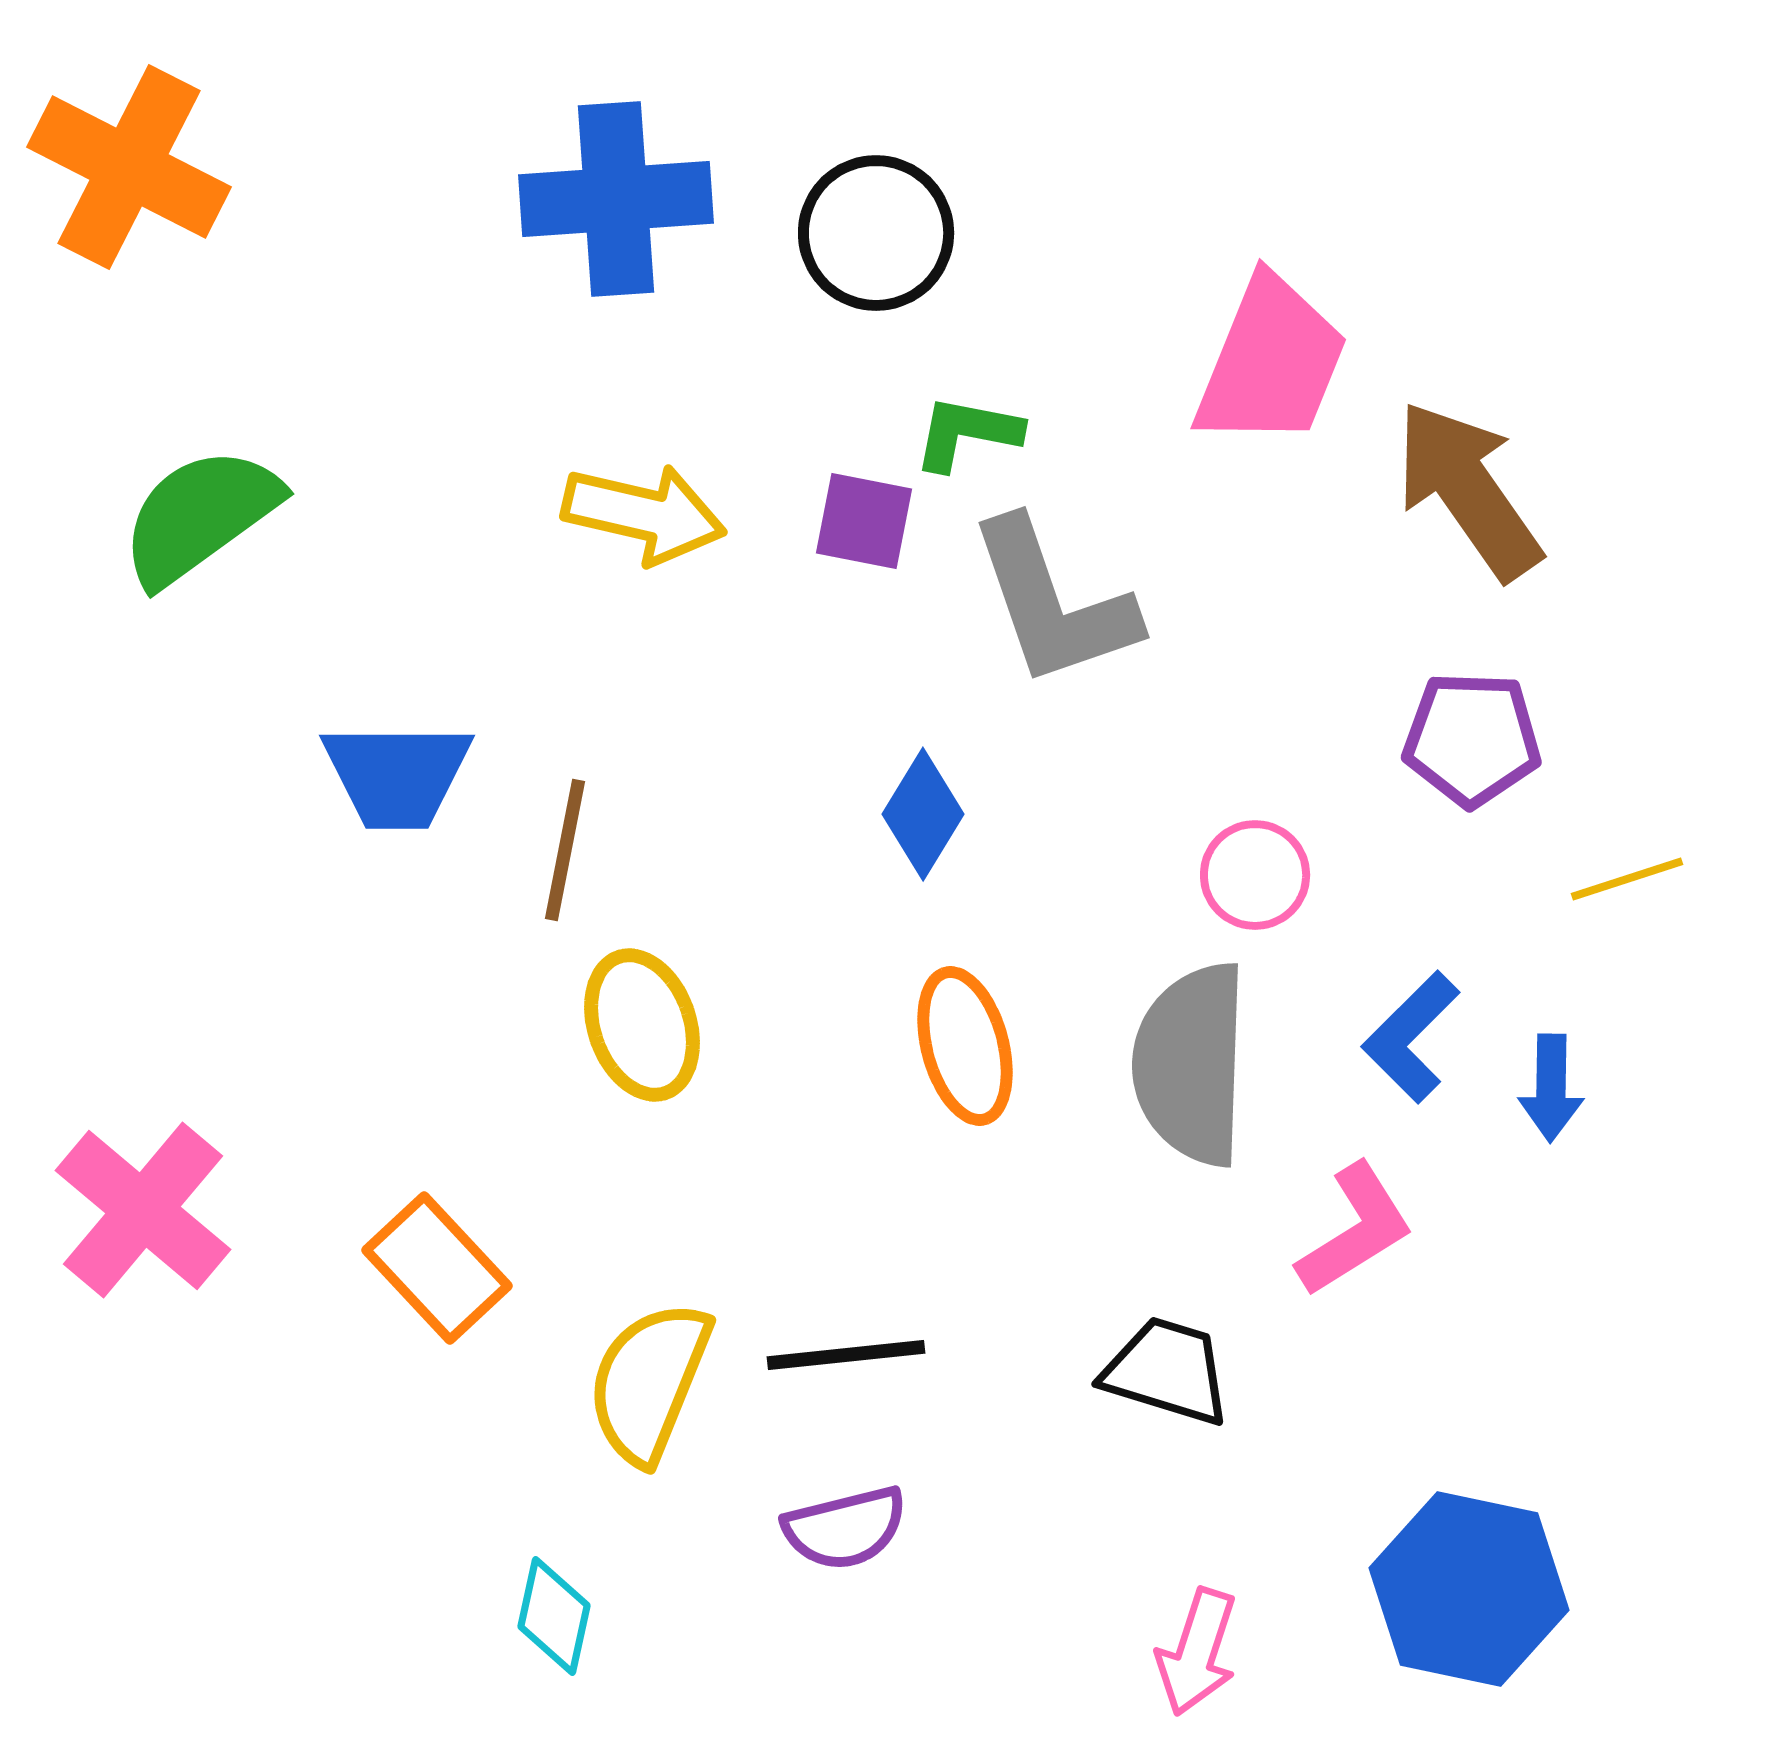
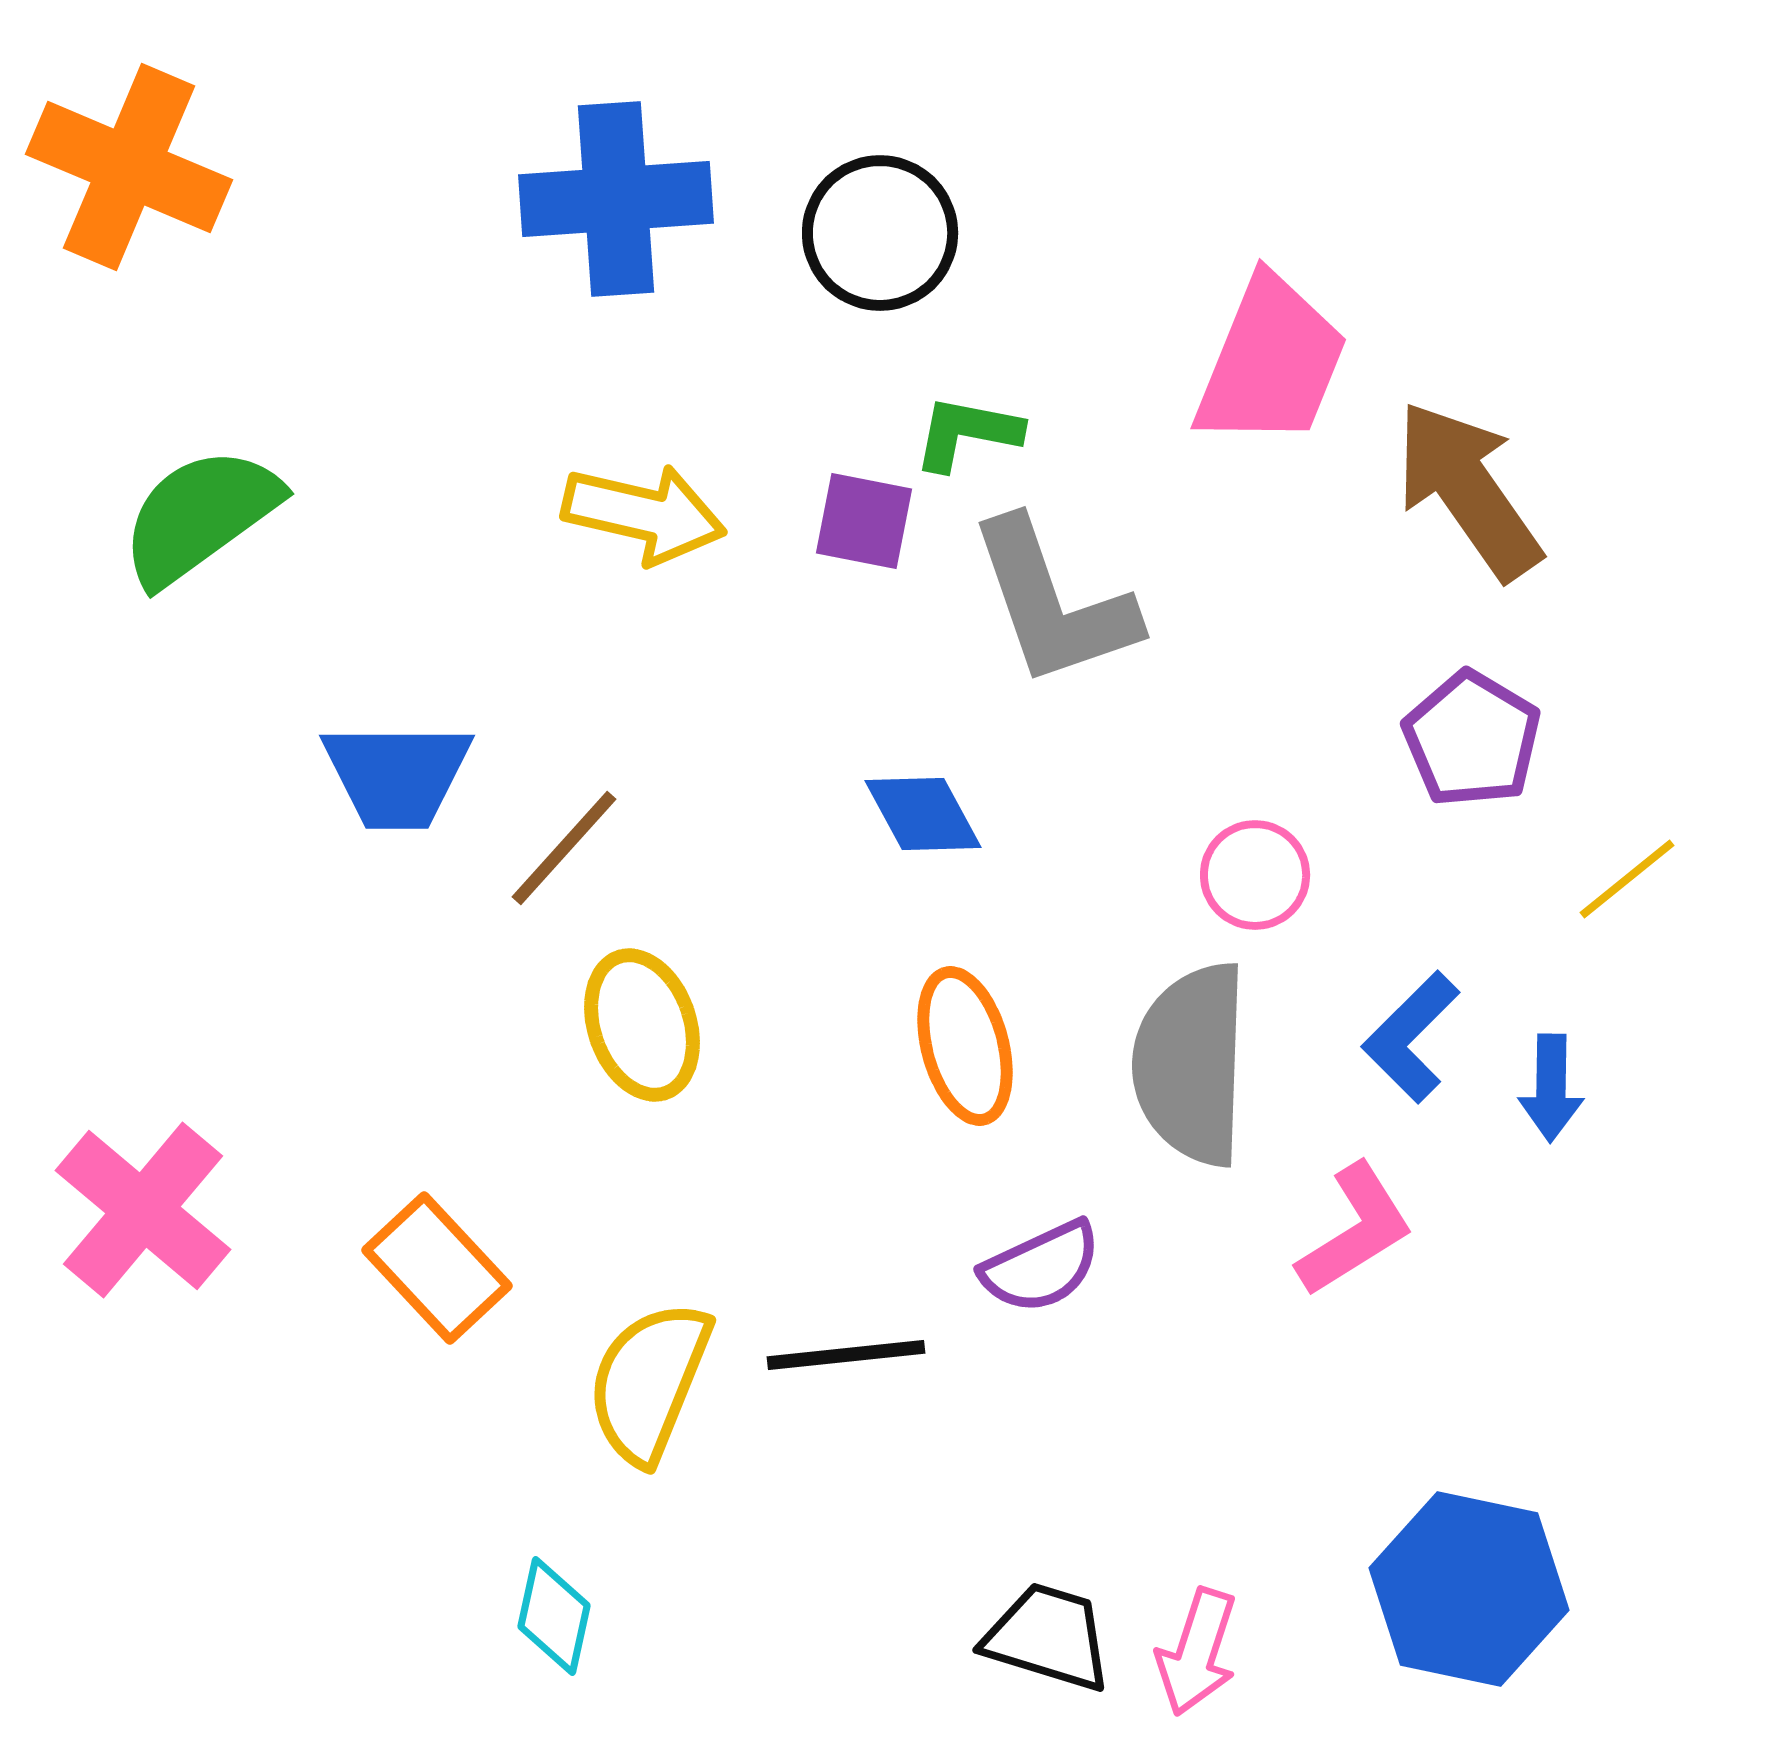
orange cross: rotated 4 degrees counterclockwise
black circle: moved 4 px right
purple pentagon: rotated 29 degrees clockwise
blue diamond: rotated 60 degrees counterclockwise
brown line: moved 1 px left, 2 px up; rotated 31 degrees clockwise
yellow line: rotated 21 degrees counterclockwise
black trapezoid: moved 119 px left, 266 px down
purple semicircle: moved 196 px right, 261 px up; rotated 11 degrees counterclockwise
